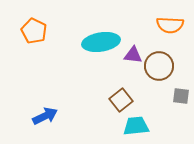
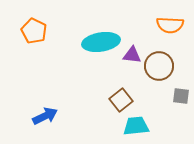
purple triangle: moved 1 px left
